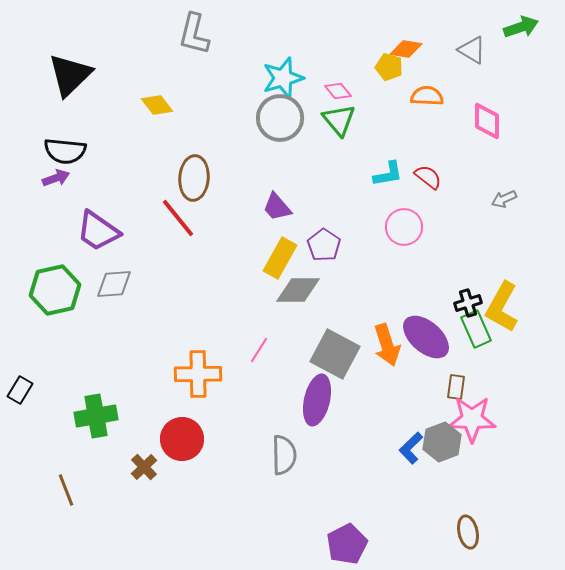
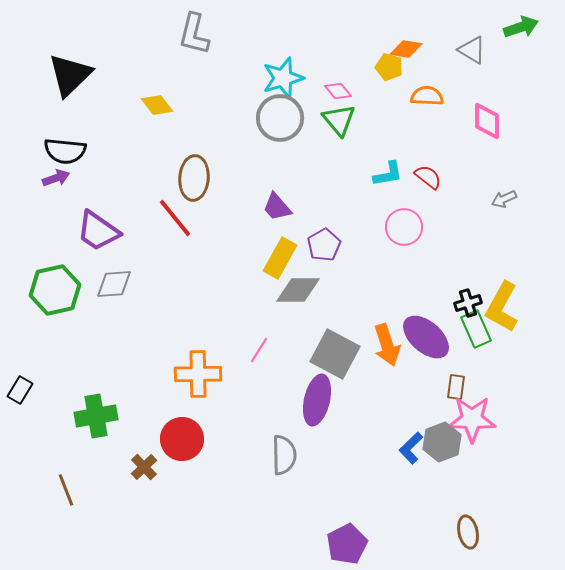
red line at (178, 218): moved 3 px left
purple pentagon at (324, 245): rotated 8 degrees clockwise
